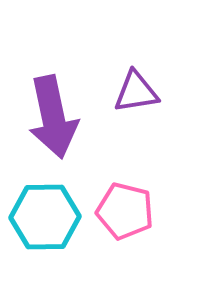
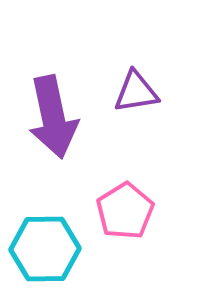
pink pentagon: rotated 26 degrees clockwise
cyan hexagon: moved 32 px down
